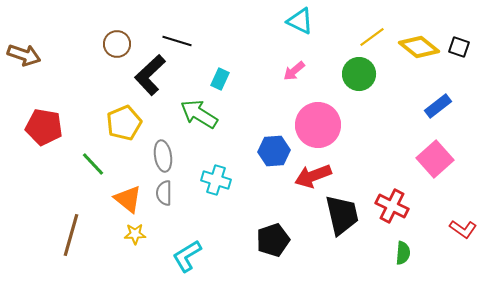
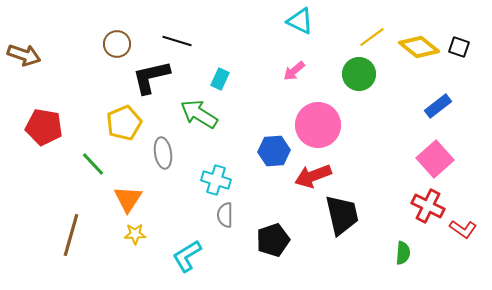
black L-shape: moved 1 px right, 2 px down; rotated 30 degrees clockwise
gray ellipse: moved 3 px up
gray semicircle: moved 61 px right, 22 px down
orange triangle: rotated 24 degrees clockwise
red cross: moved 36 px right
